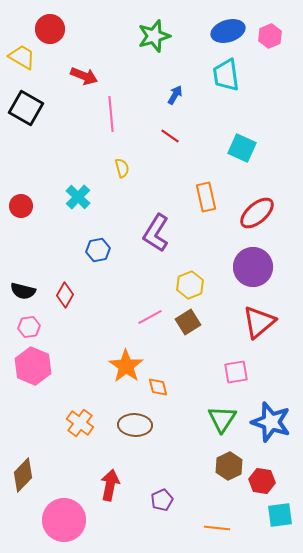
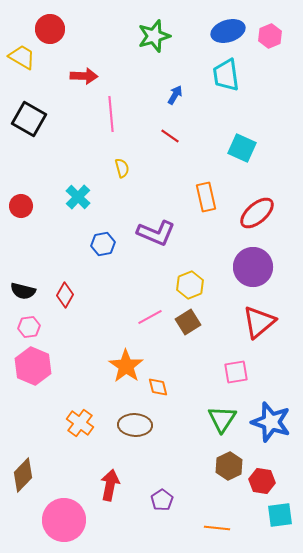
red arrow at (84, 76): rotated 20 degrees counterclockwise
black square at (26, 108): moved 3 px right, 11 px down
purple L-shape at (156, 233): rotated 99 degrees counterclockwise
blue hexagon at (98, 250): moved 5 px right, 6 px up
purple pentagon at (162, 500): rotated 10 degrees counterclockwise
